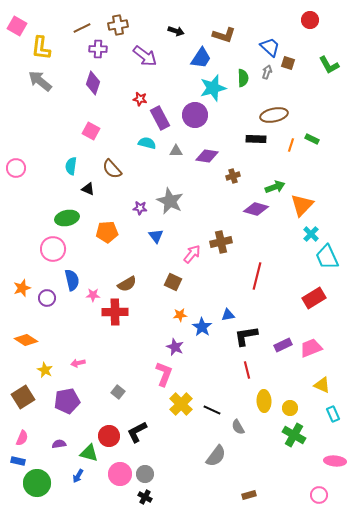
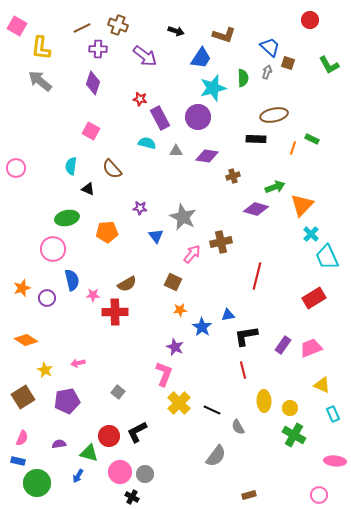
brown cross at (118, 25): rotated 30 degrees clockwise
purple circle at (195, 115): moved 3 px right, 2 px down
orange line at (291, 145): moved 2 px right, 3 px down
gray star at (170, 201): moved 13 px right, 16 px down
orange star at (180, 315): moved 5 px up
purple rectangle at (283, 345): rotated 30 degrees counterclockwise
red line at (247, 370): moved 4 px left
yellow cross at (181, 404): moved 2 px left, 1 px up
pink circle at (120, 474): moved 2 px up
black cross at (145, 497): moved 13 px left
